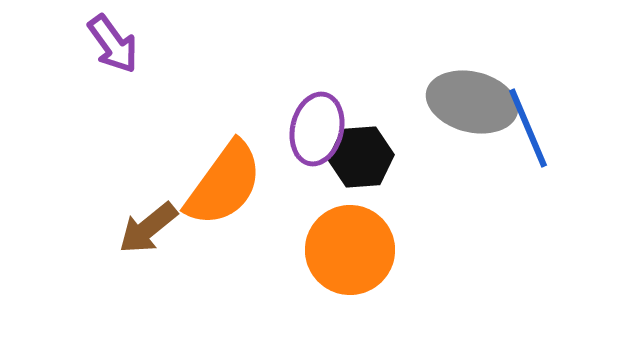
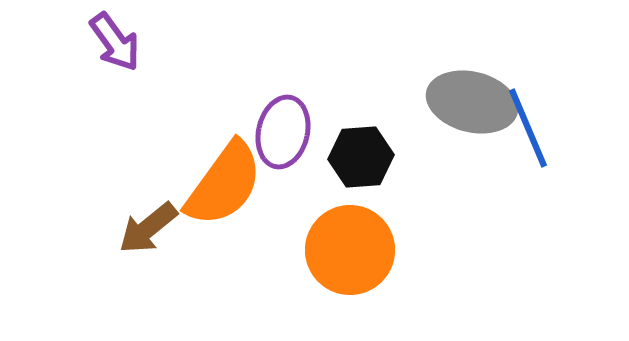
purple arrow: moved 2 px right, 2 px up
purple ellipse: moved 34 px left, 3 px down
